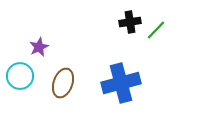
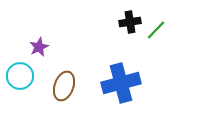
brown ellipse: moved 1 px right, 3 px down
